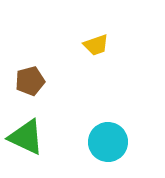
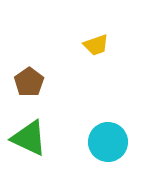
brown pentagon: moved 1 px left, 1 px down; rotated 20 degrees counterclockwise
green triangle: moved 3 px right, 1 px down
